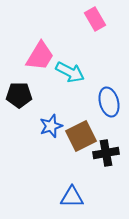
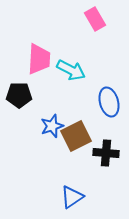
pink trapezoid: moved 1 px left, 3 px down; rotated 28 degrees counterclockwise
cyan arrow: moved 1 px right, 2 px up
blue star: moved 1 px right
brown square: moved 5 px left
black cross: rotated 15 degrees clockwise
blue triangle: rotated 35 degrees counterclockwise
